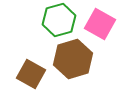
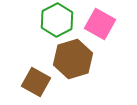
green hexagon: moved 2 px left; rotated 12 degrees counterclockwise
brown square: moved 5 px right, 8 px down
